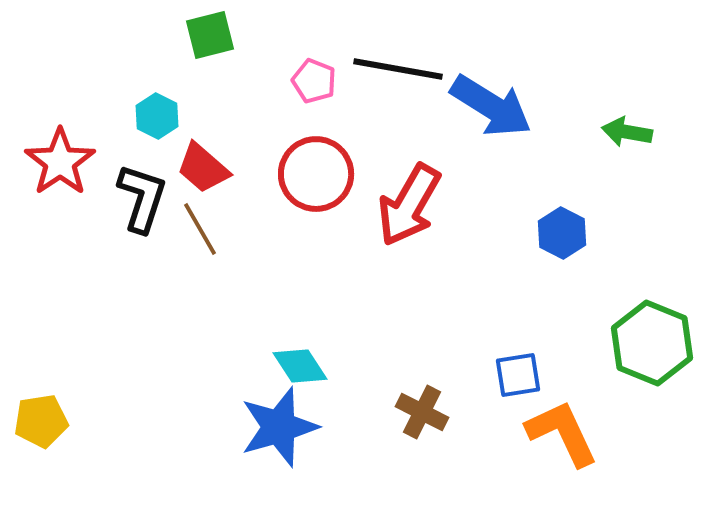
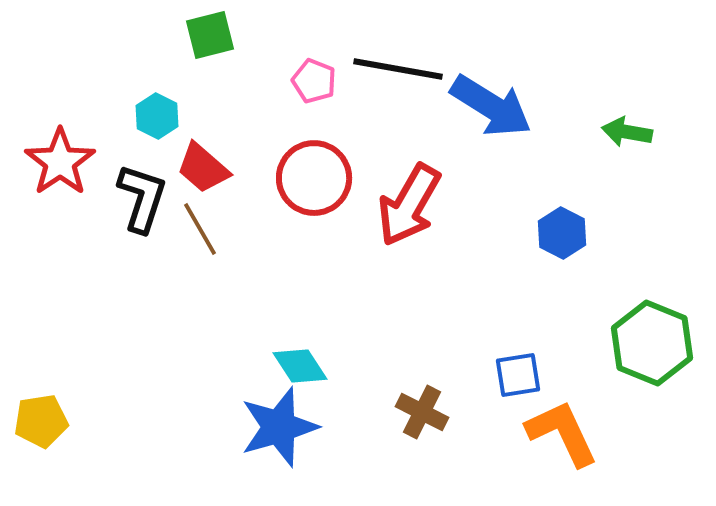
red circle: moved 2 px left, 4 px down
